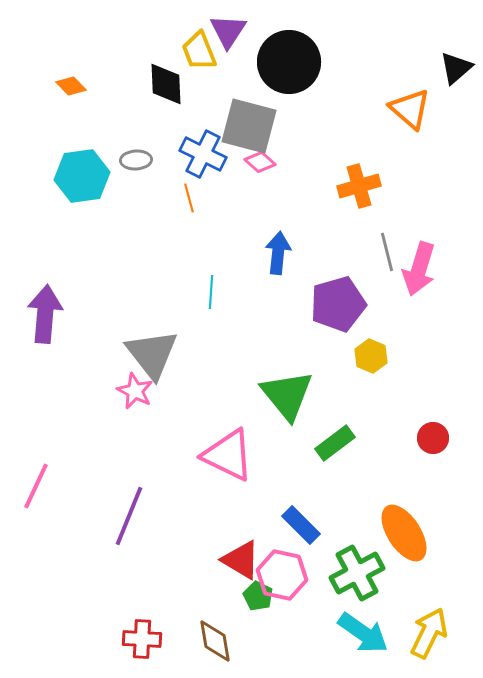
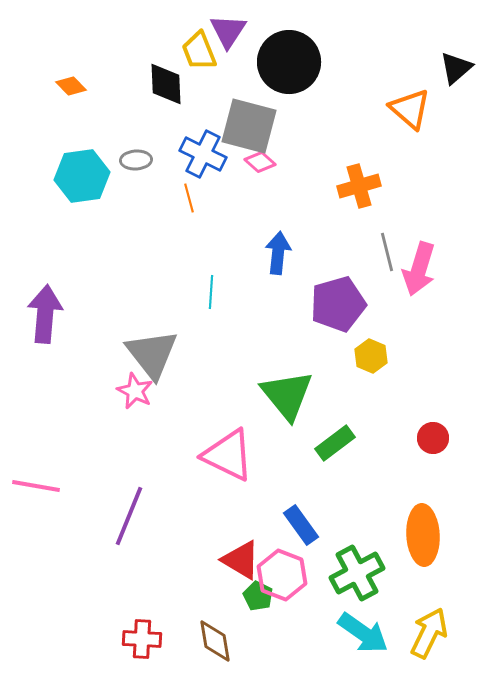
pink line: rotated 75 degrees clockwise
blue rectangle: rotated 9 degrees clockwise
orange ellipse: moved 19 px right, 2 px down; rotated 30 degrees clockwise
pink hexagon: rotated 9 degrees clockwise
